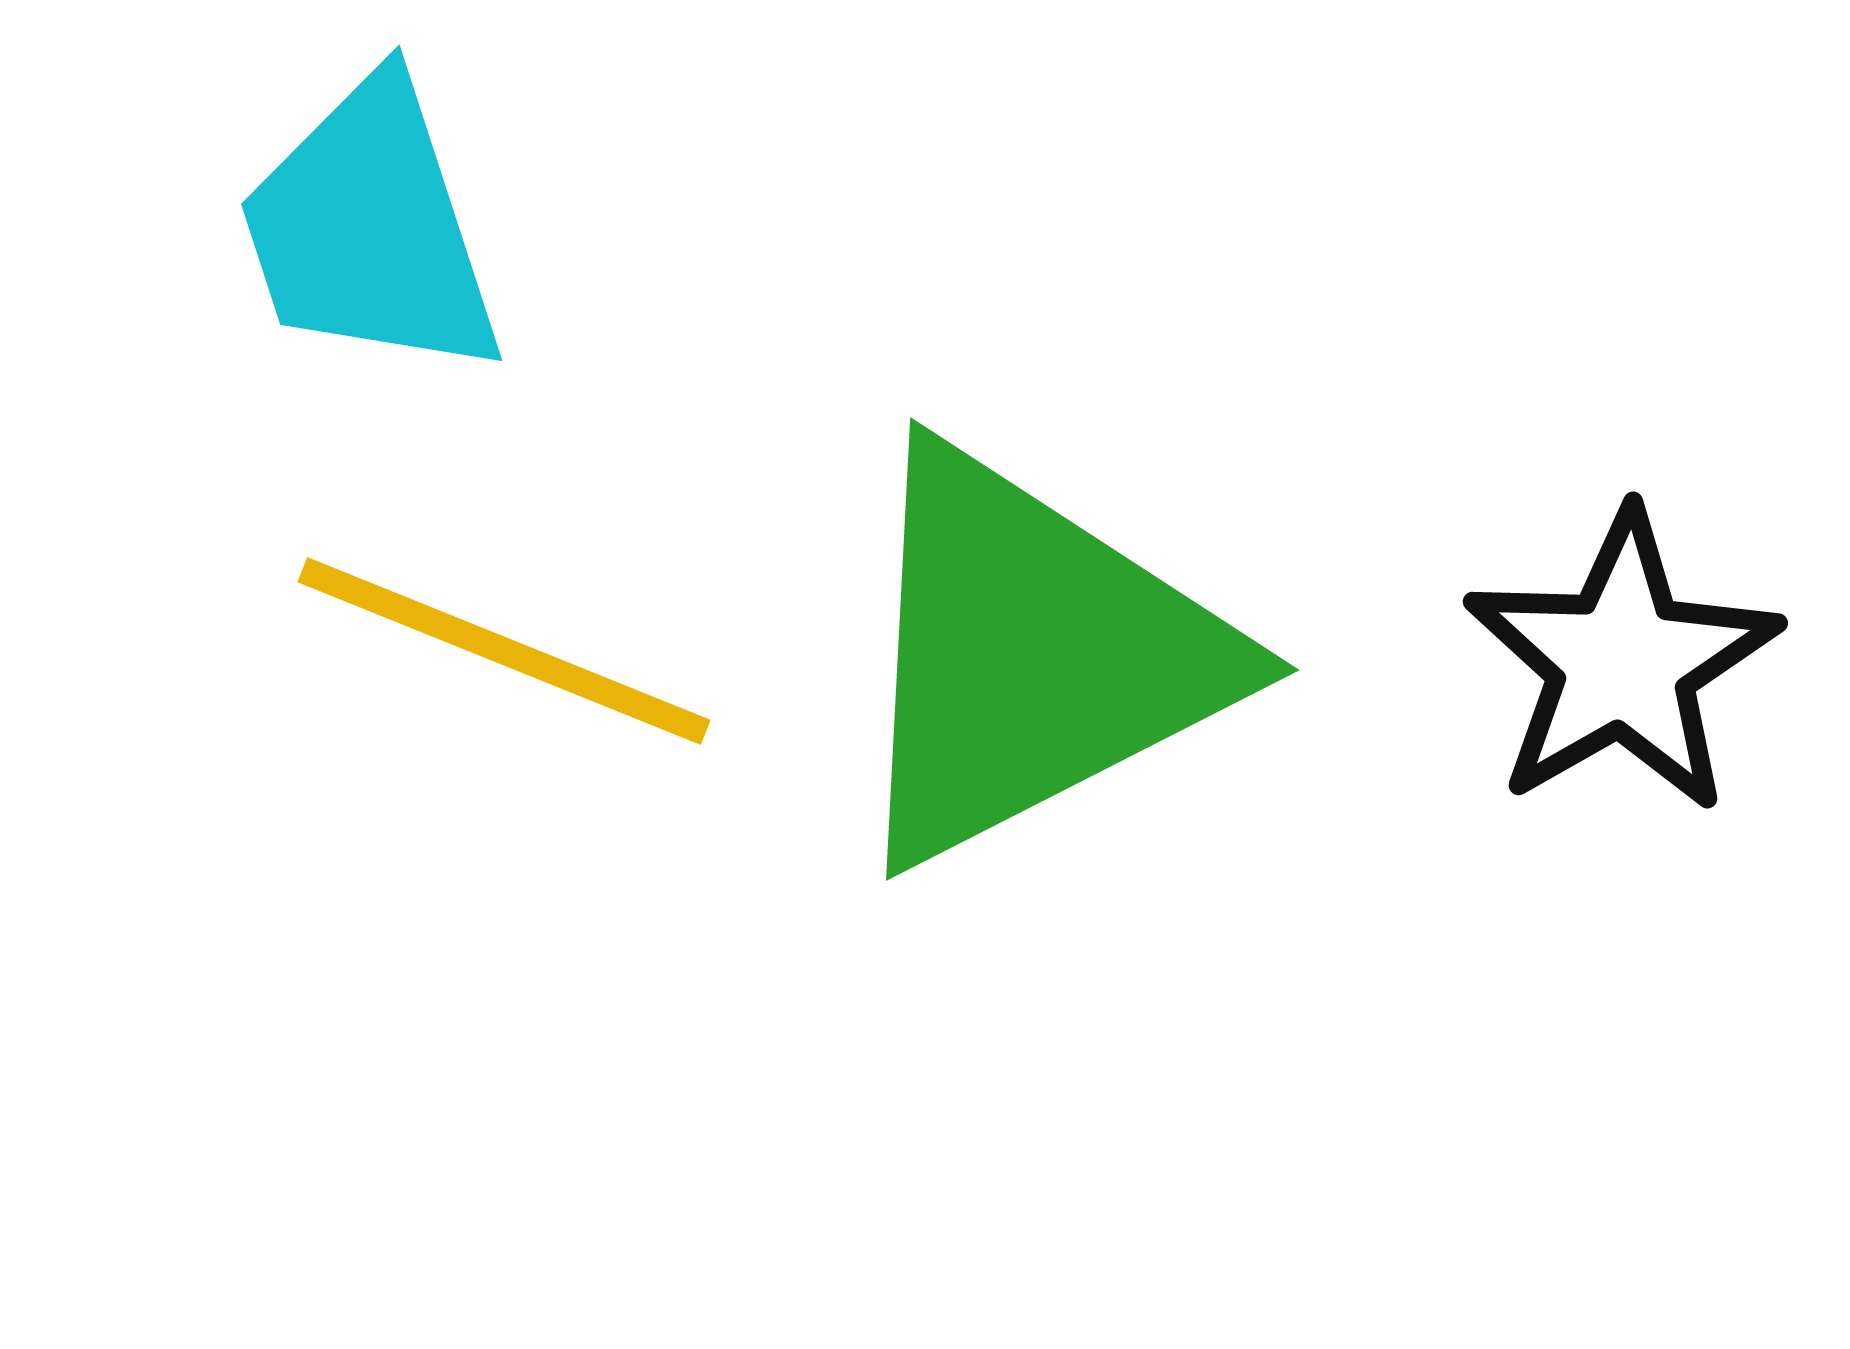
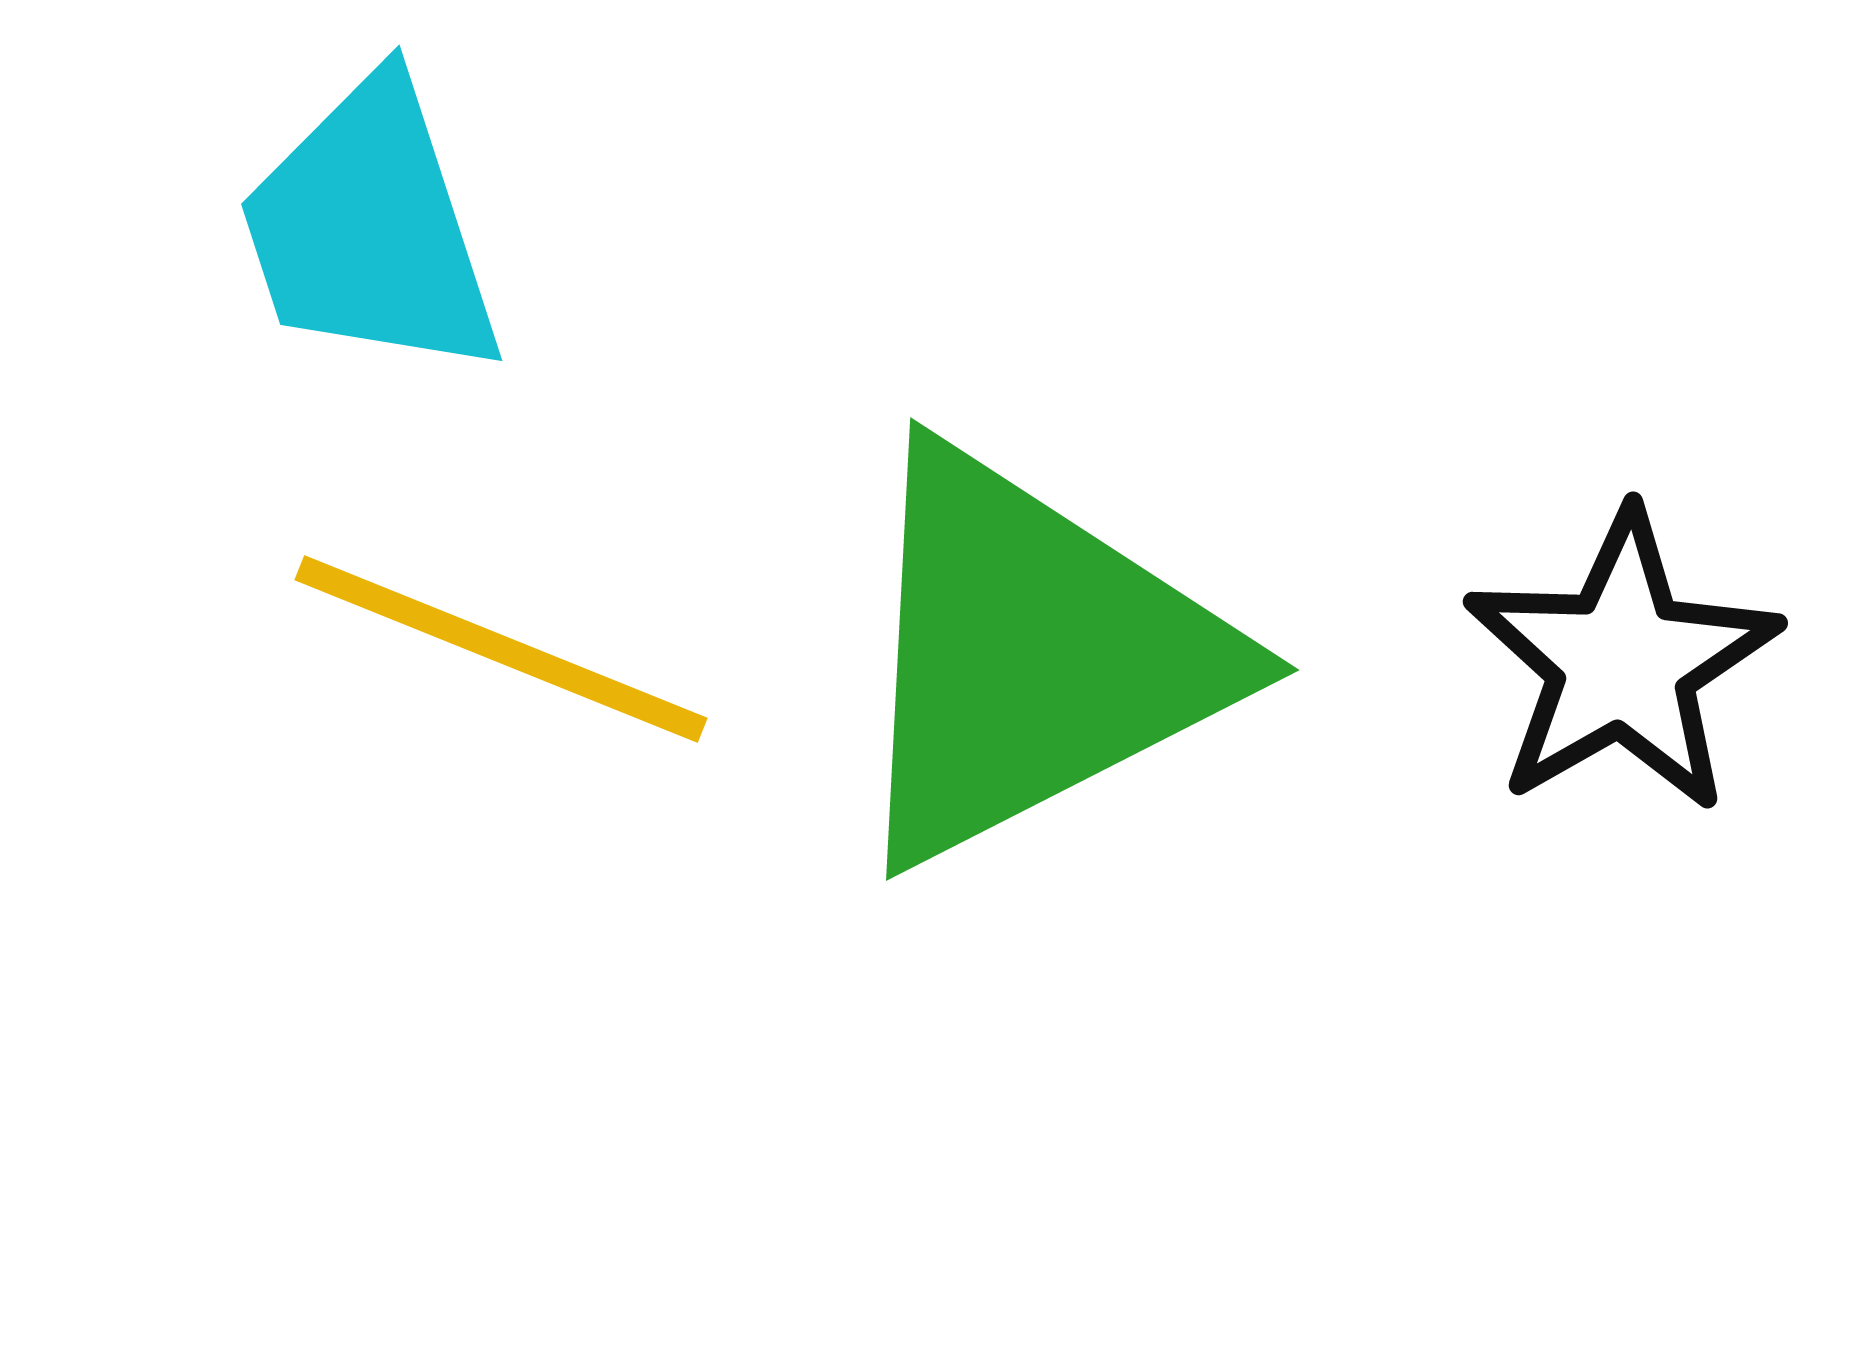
yellow line: moved 3 px left, 2 px up
